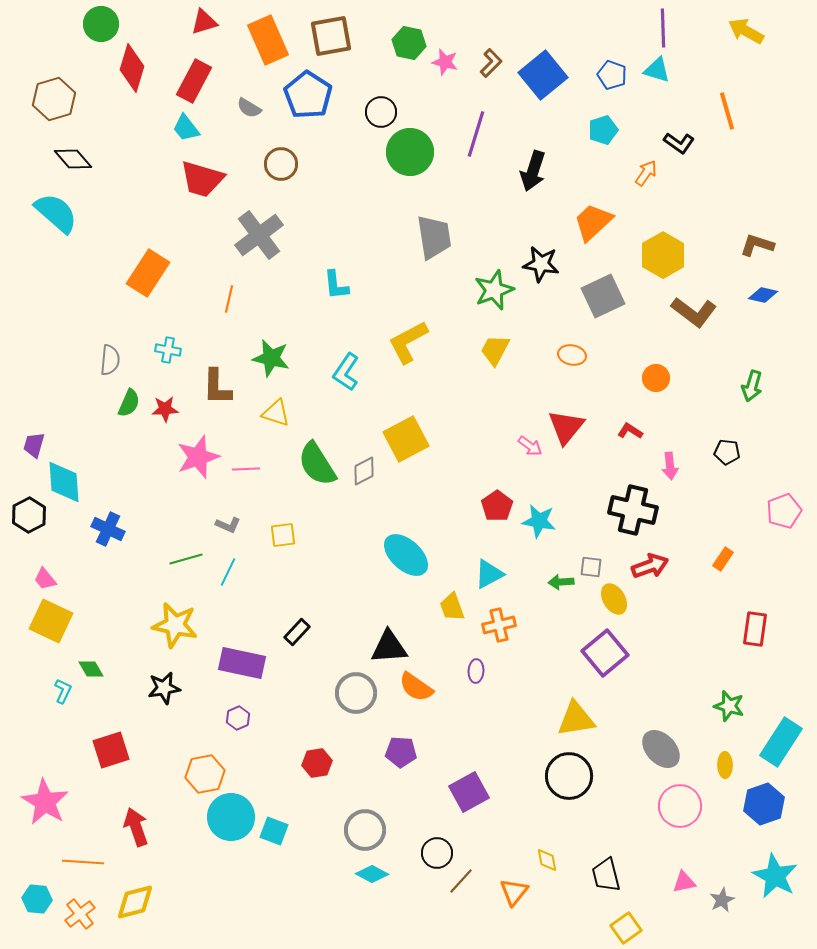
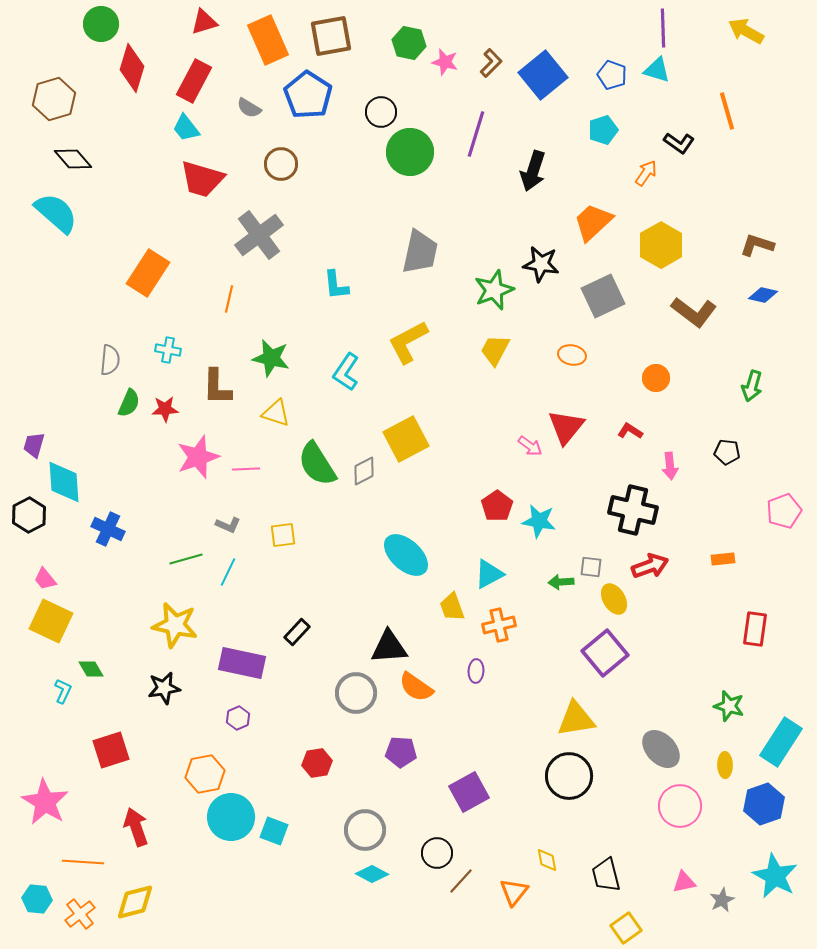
gray trapezoid at (434, 237): moved 14 px left, 15 px down; rotated 21 degrees clockwise
yellow hexagon at (663, 255): moved 2 px left, 10 px up
orange rectangle at (723, 559): rotated 50 degrees clockwise
